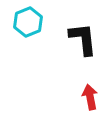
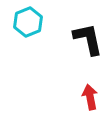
black L-shape: moved 5 px right; rotated 6 degrees counterclockwise
